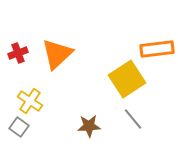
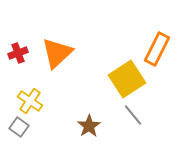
orange rectangle: rotated 56 degrees counterclockwise
orange triangle: moved 1 px up
gray line: moved 4 px up
brown star: rotated 30 degrees counterclockwise
